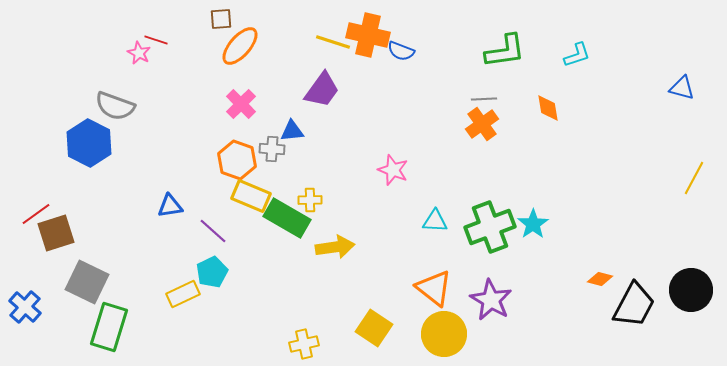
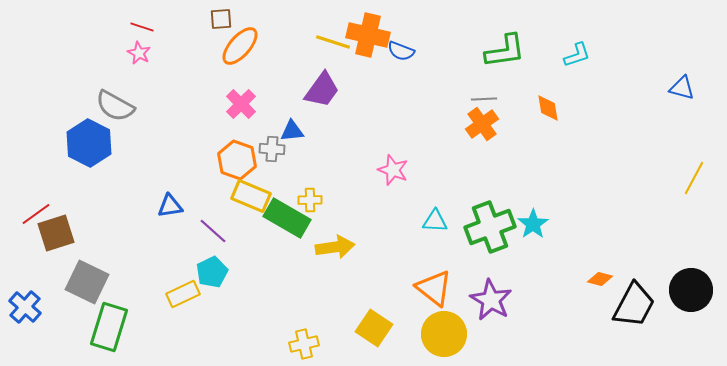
red line at (156, 40): moved 14 px left, 13 px up
gray semicircle at (115, 106): rotated 9 degrees clockwise
